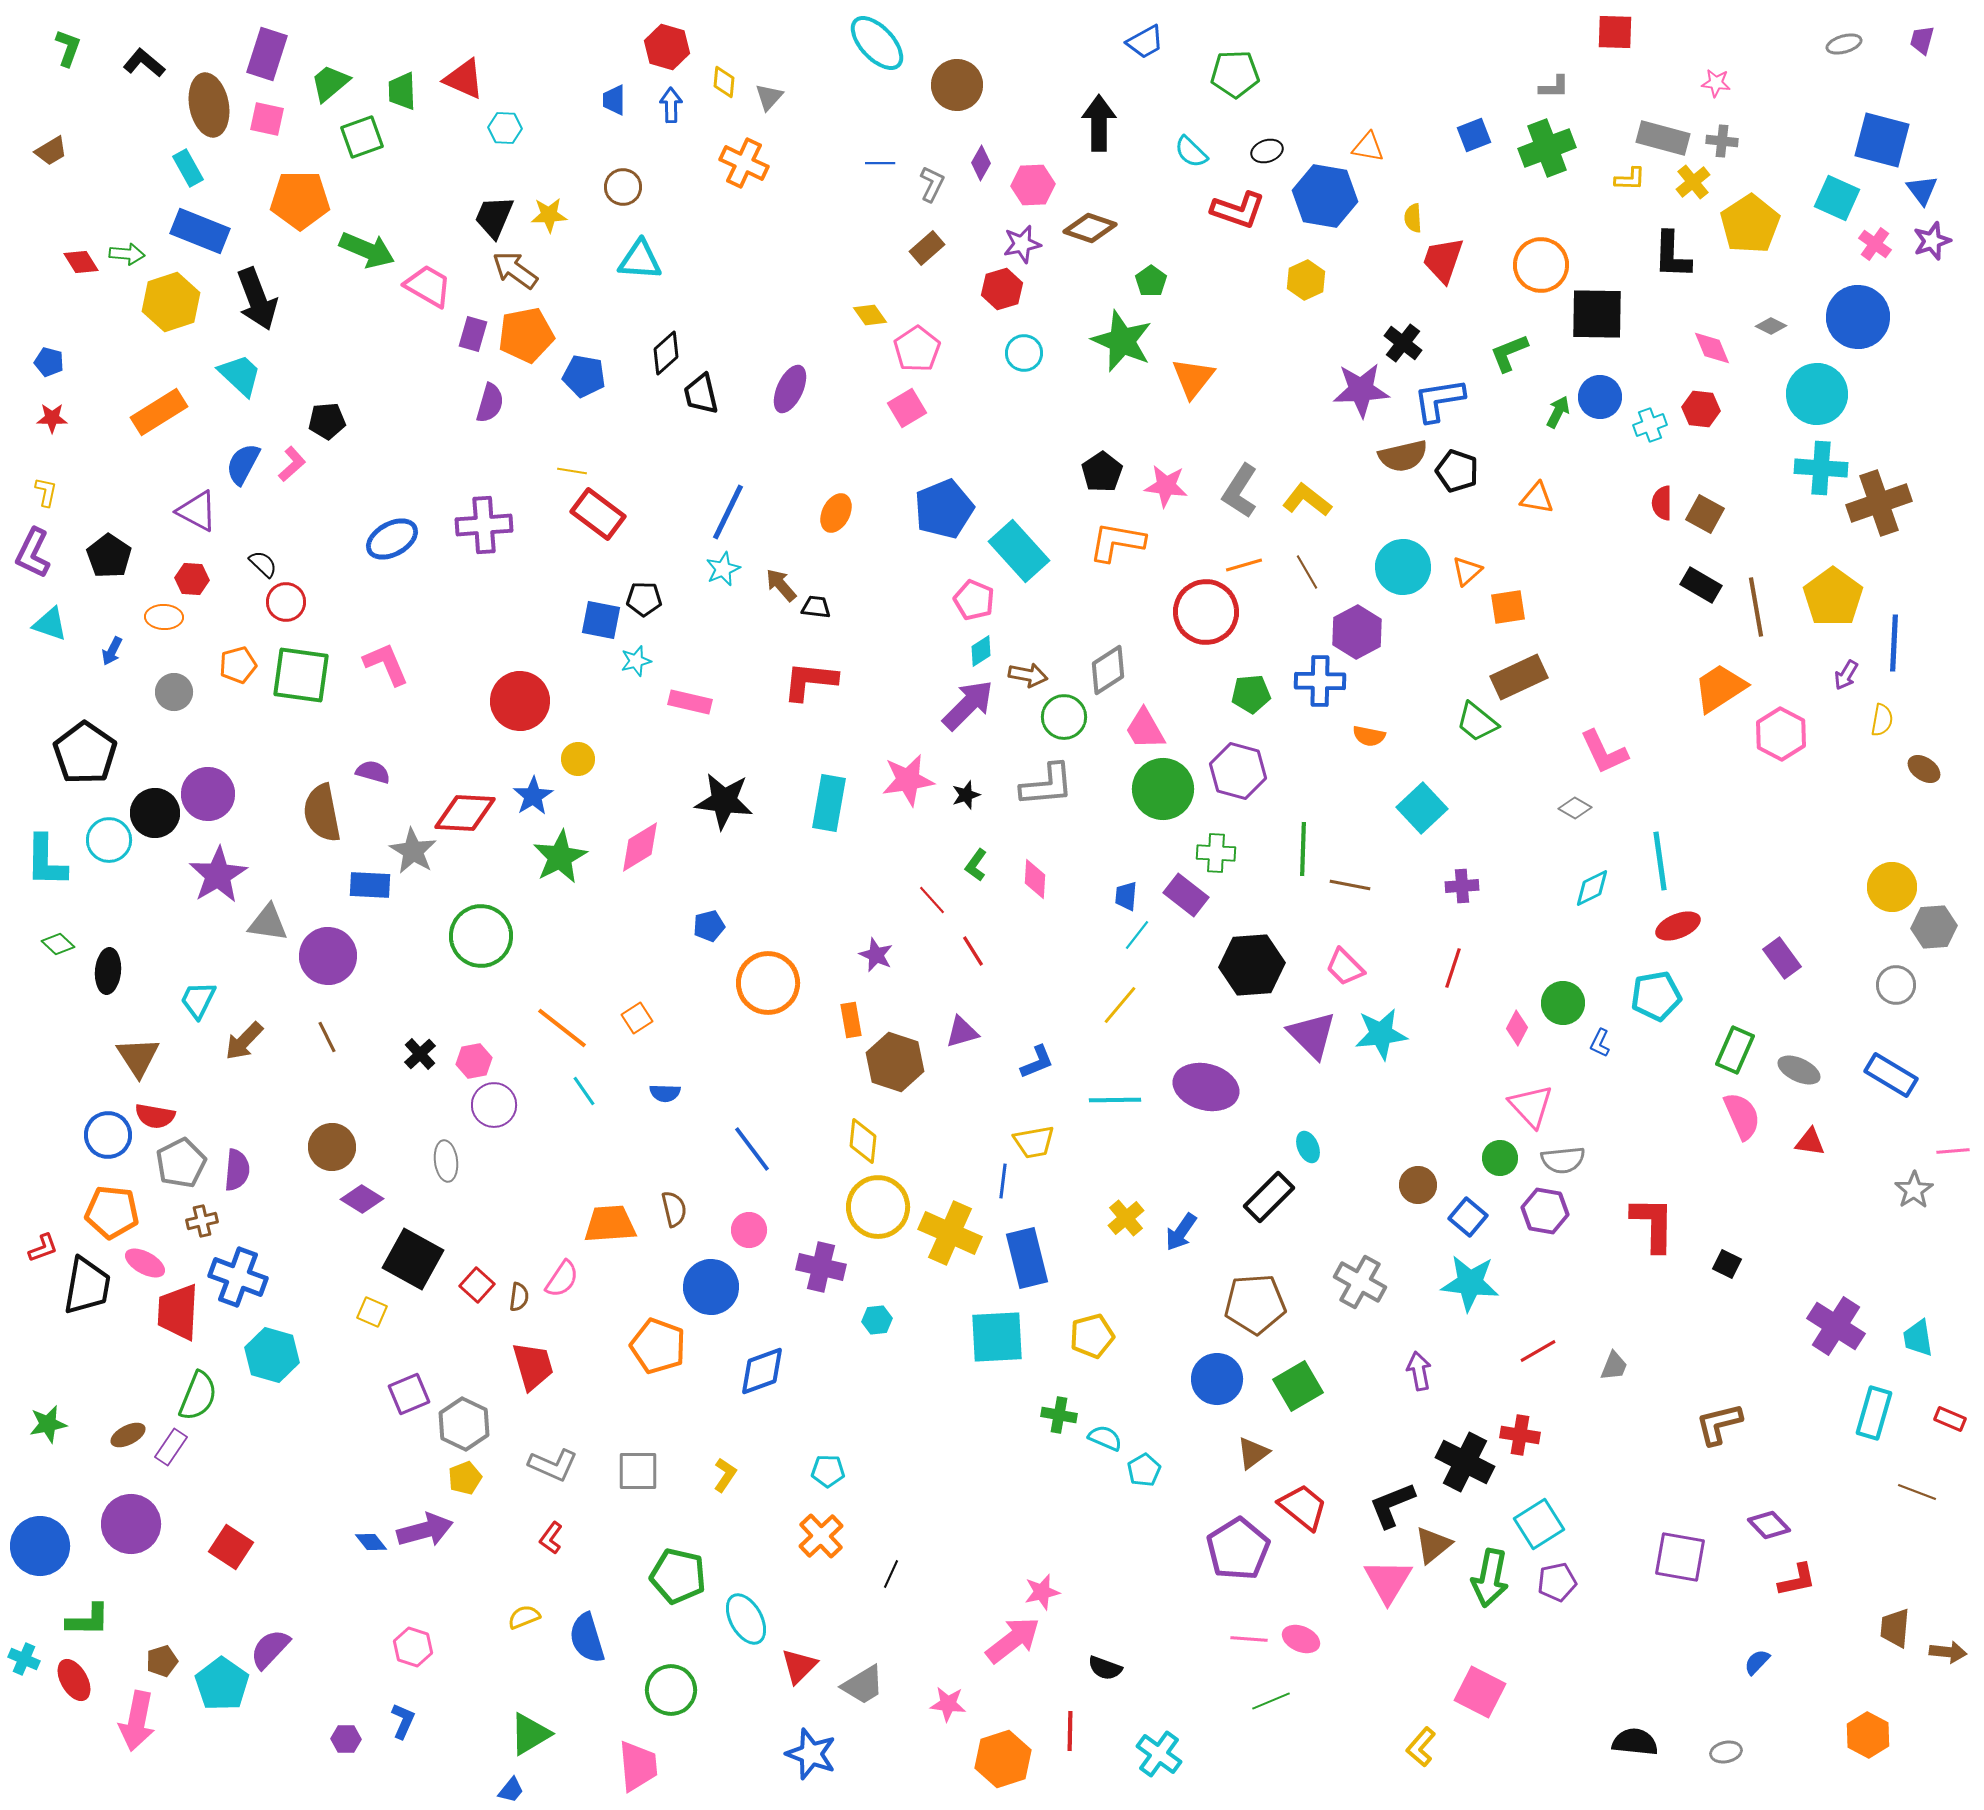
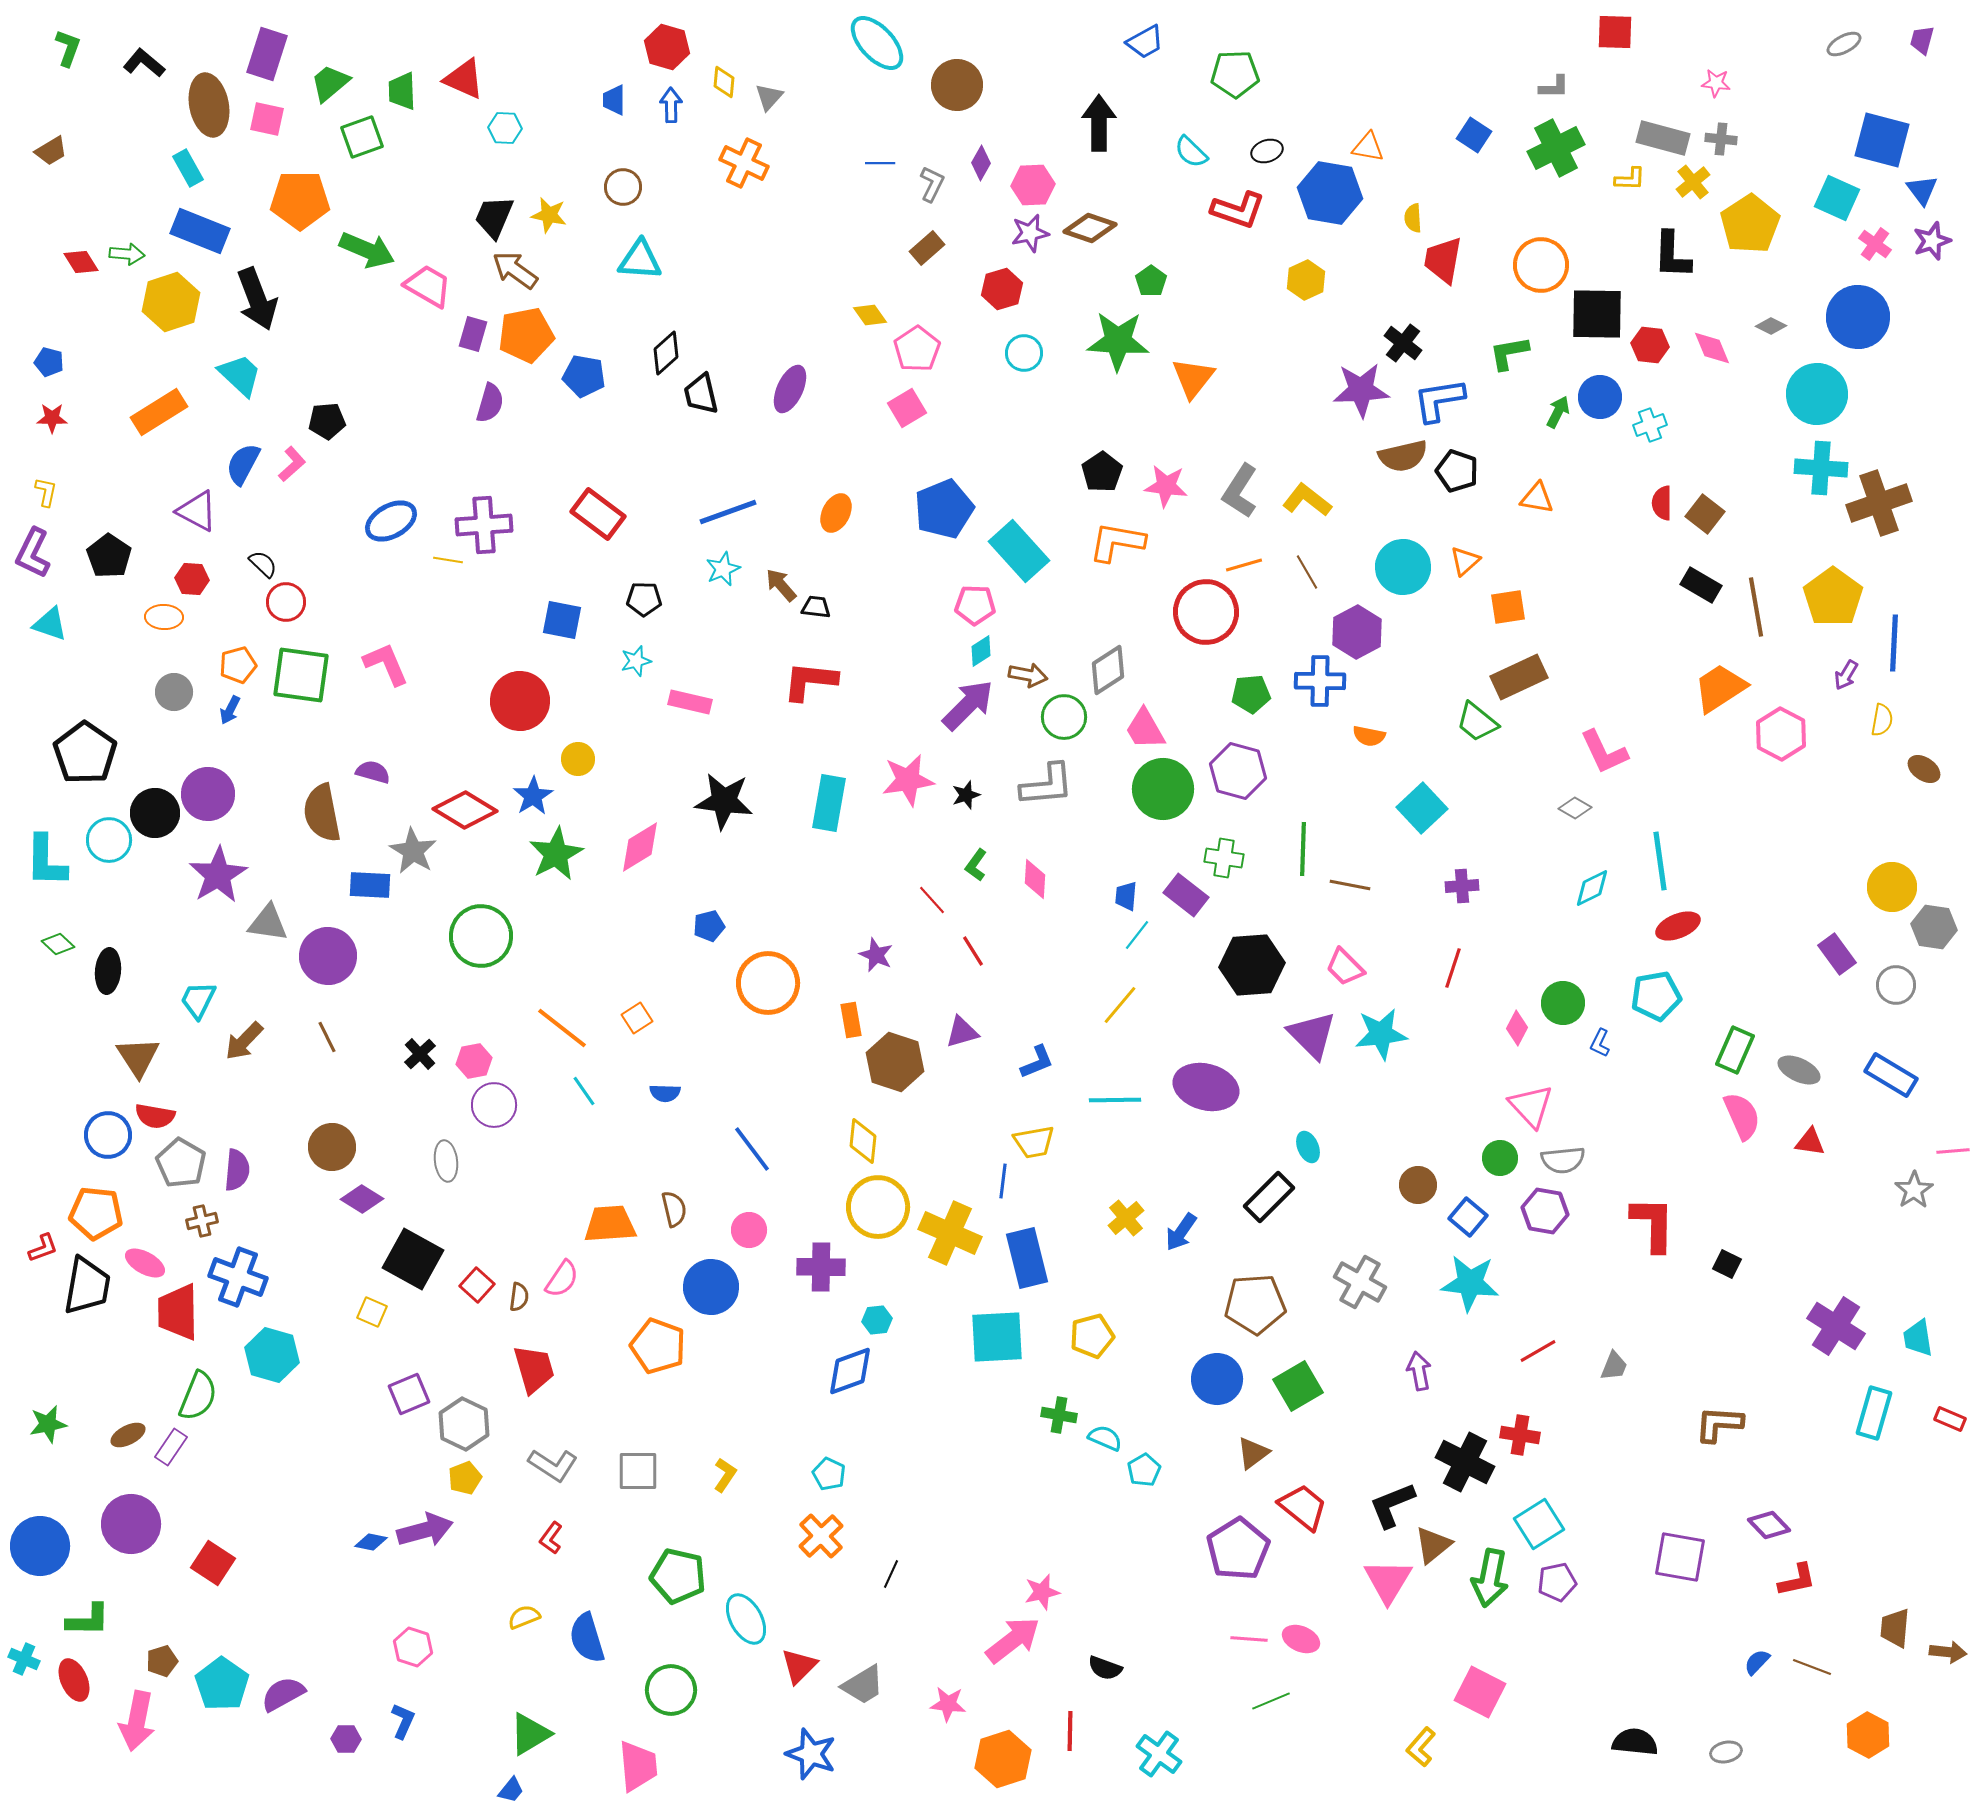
gray ellipse at (1844, 44): rotated 12 degrees counterclockwise
blue square at (1474, 135): rotated 36 degrees counterclockwise
gray cross at (1722, 141): moved 1 px left, 2 px up
green cross at (1547, 148): moved 9 px right; rotated 6 degrees counterclockwise
blue hexagon at (1325, 196): moved 5 px right, 3 px up
yellow star at (549, 215): rotated 15 degrees clockwise
purple star at (1022, 244): moved 8 px right, 11 px up
red trapezoid at (1443, 260): rotated 9 degrees counterclockwise
green star at (1122, 341): moved 4 px left; rotated 20 degrees counterclockwise
green L-shape at (1509, 353): rotated 12 degrees clockwise
red hexagon at (1701, 409): moved 51 px left, 64 px up
yellow line at (572, 471): moved 124 px left, 89 px down
blue line at (728, 512): rotated 44 degrees clockwise
brown square at (1705, 514): rotated 9 degrees clockwise
blue ellipse at (392, 539): moved 1 px left, 18 px up
orange triangle at (1467, 571): moved 2 px left, 10 px up
pink pentagon at (974, 600): moved 1 px right, 5 px down; rotated 21 degrees counterclockwise
blue square at (601, 620): moved 39 px left
blue arrow at (112, 651): moved 118 px right, 59 px down
red diamond at (465, 813): moved 3 px up; rotated 28 degrees clockwise
green cross at (1216, 853): moved 8 px right, 5 px down; rotated 6 degrees clockwise
green star at (560, 857): moved 4 px left, 3 px up
gray hexagon at (1934, 927): rotated 12 degrees clockwise
purple rectangle at (1782, 958): moved 55 px right, 4 px up
gray pentagon at (181, 1163): rotated 15 degrees counterclockwise
orange pentagon at (112, 1212): moved 16 px left, 1 px down
purple cross at (821, 1267): rotated 12 degrees counterclockwise
red trapezoid at (178, 1312): rotated 4 degrees counterclockwise
red trapezoid at (533, 1366): moved 1 px right, 3 px down
blue diamond at (762, 1371): moved 88 px right
brown L-shape at (1719, 1424): rotated 18 degrees clockwise
gray L-shape at (553, 1465): rotated 9 degrees clockwise
cyan pentagon at (828, 1471): moved 1 px right, 3 px down; rotated 24 degrees clockwise
brown line at (1917, 1492): moved 105 px left, 175 px down
blue diamond at (371, 1542): rotated 40 degrees counterclockwise
red square at (231, 1547): moved 18 px left, 16 px down
purple semicircle at (270, 1649): moved 13 px right, 45 px down; rotated 18 degrees clockwise
red ellipse at (74, 1680): rotated 6 degrees clockwise
